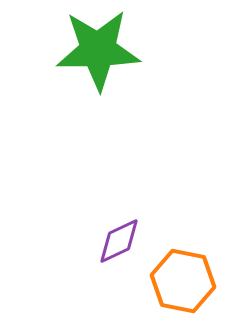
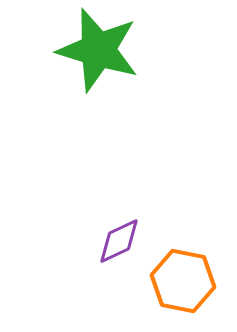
green star: rotated 18 degrees clockwise
